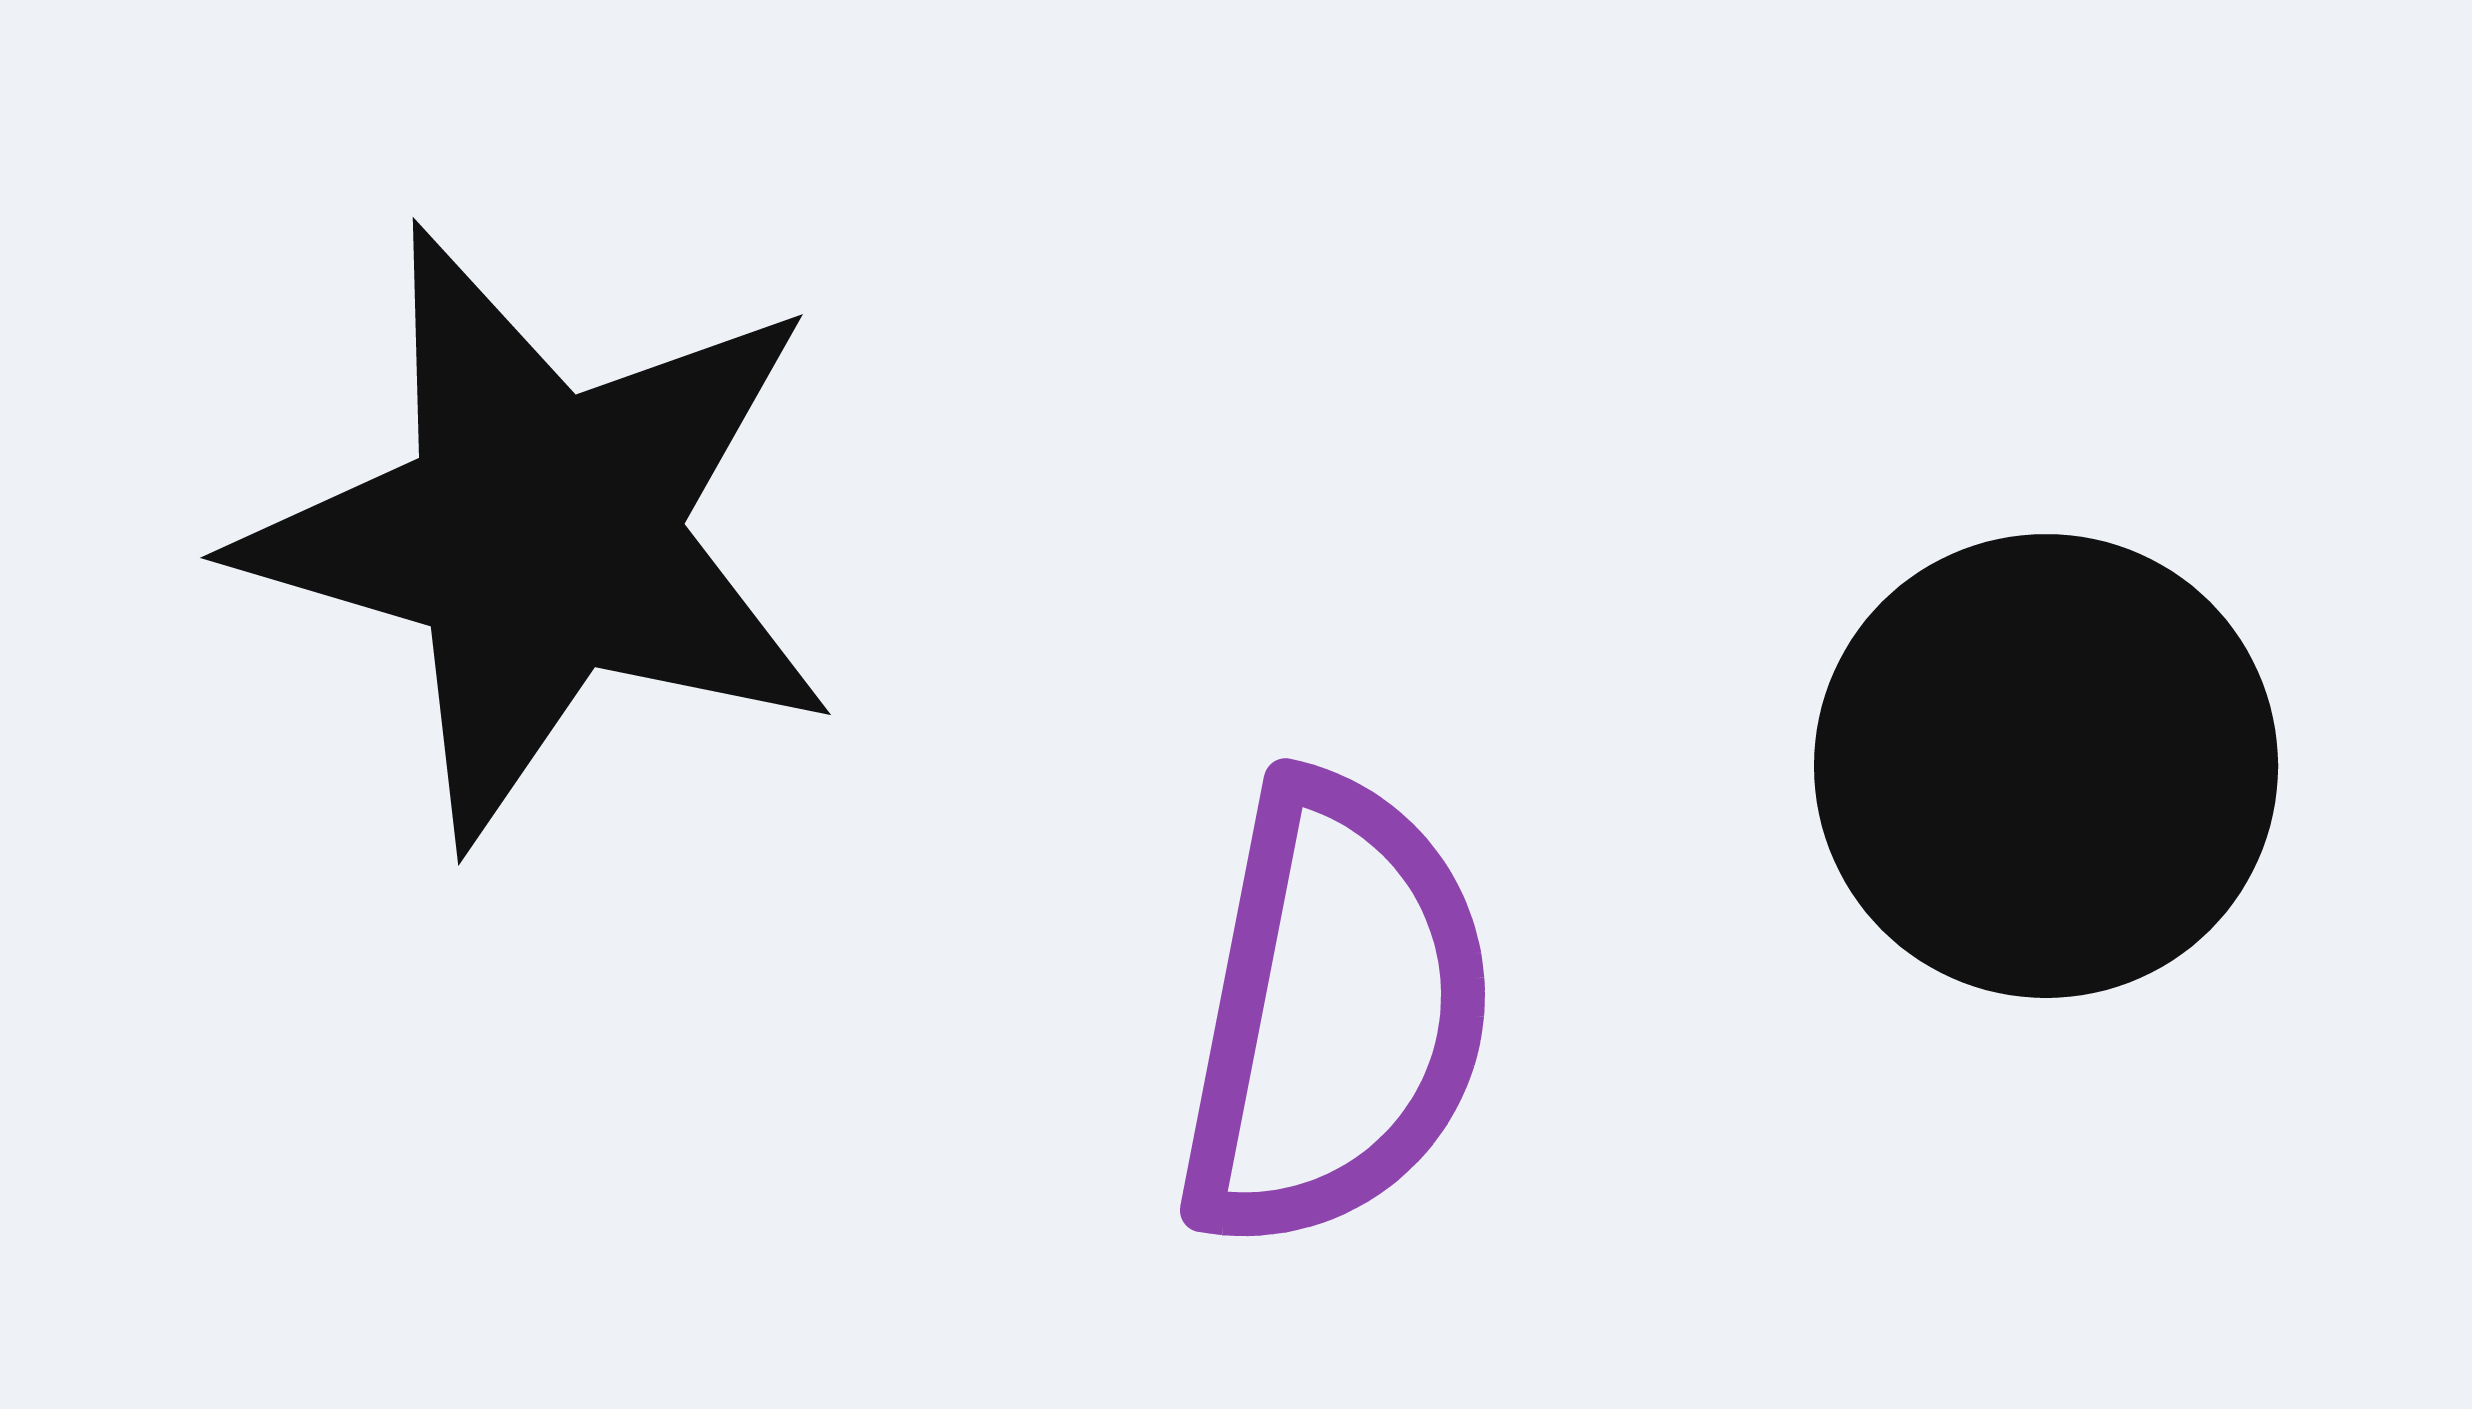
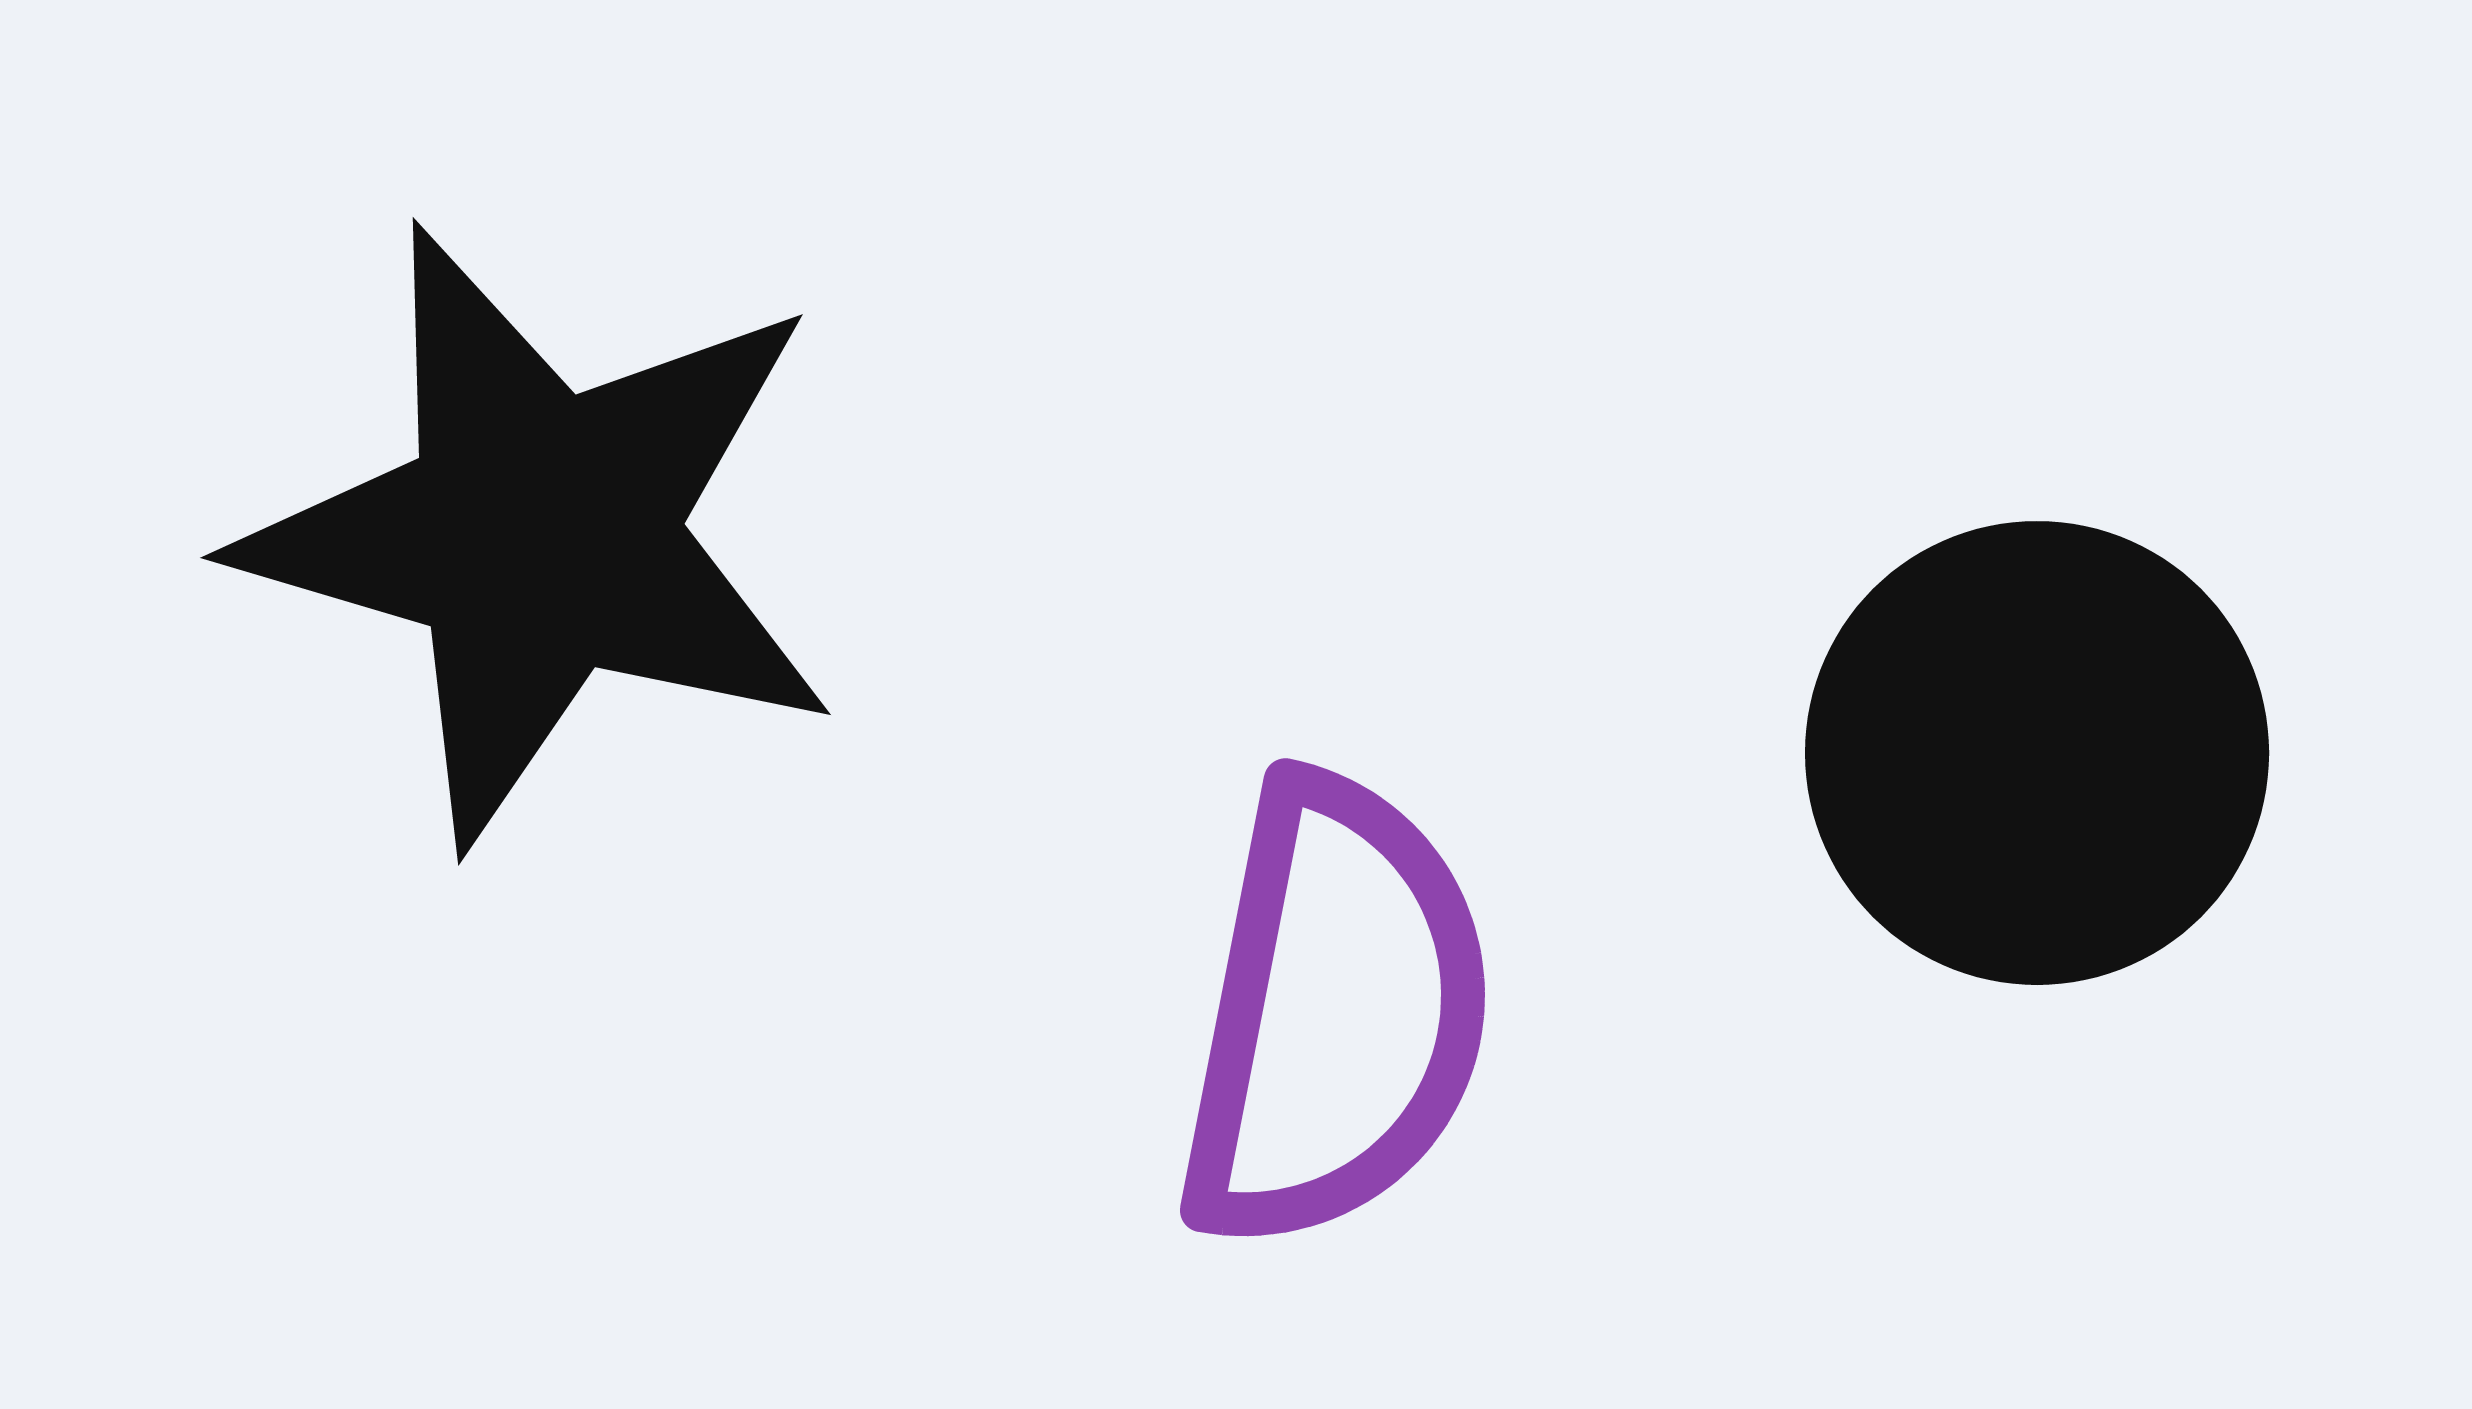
black circle: moved 9 px left, 13 px up
